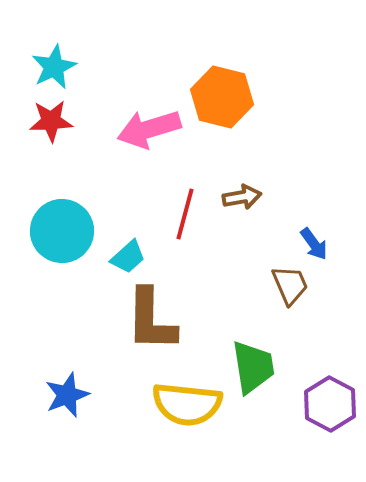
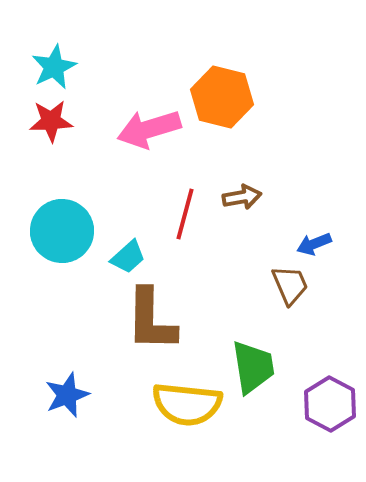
blue arrow: rotated 104 degrees clockwise
